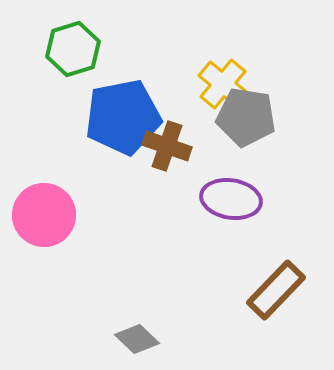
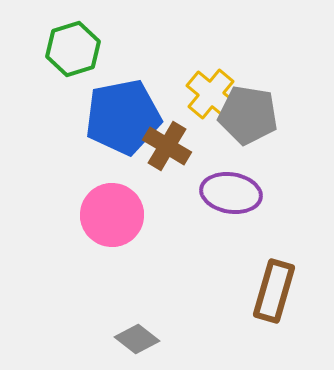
yellow cross: moved 12 px left, 10 px down
gray pentagon: moved 2 px right, 2 px up
brown cross: rotated 12 degrees clockwise
purple ellipse: moved 6 px up
pink circle: moved 68 px right
brown rectangle: moved 2 px left, 1 px down; rotated 28 degrees counterclockwise
gray diamond: rotated 6 degrees counterclockwise
